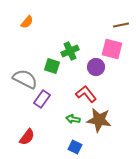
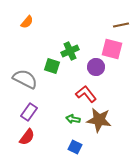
purple rectangle: moved 13 px left, 13 px down
